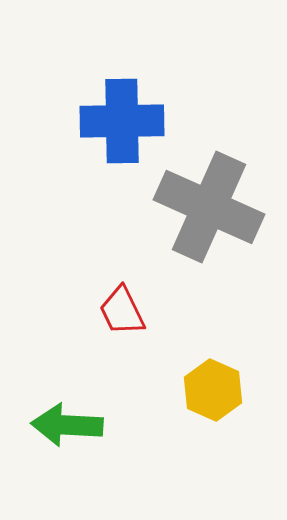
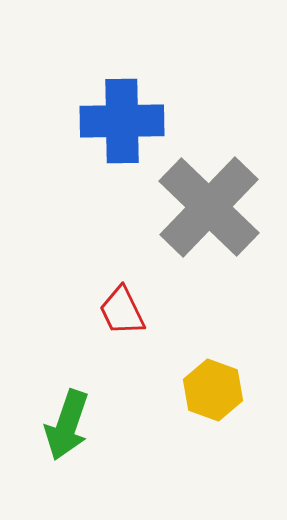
gray cross: rotated 20 degrees clockwise
yellow hexagon: rotated 4 degrees counterclockwise
green arrow: rotated 74 degrees counterclockwise
